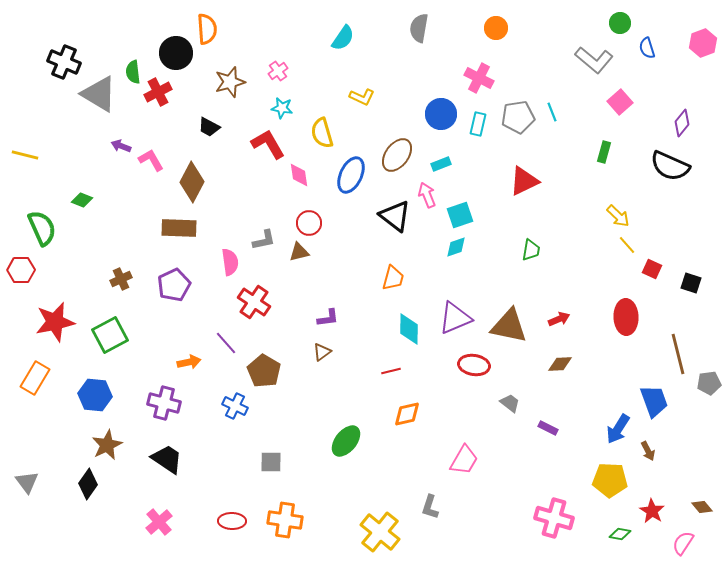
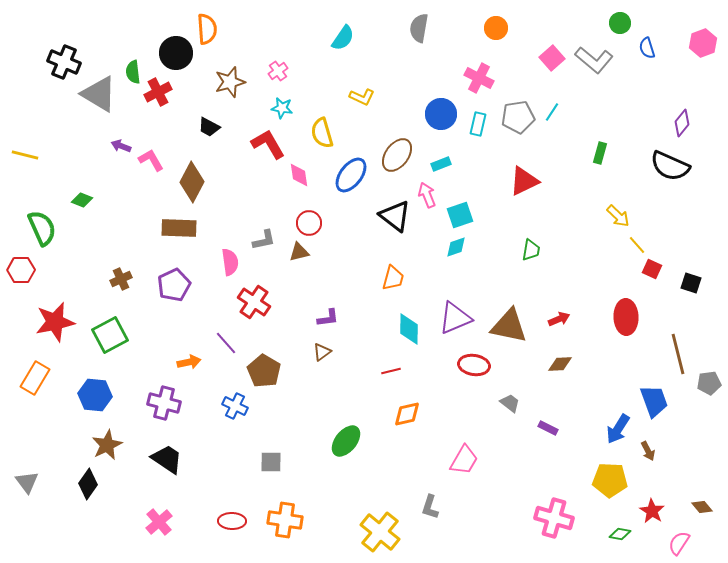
pink square at (620, 102): moved 68 px left, 44 px up
cyan line at (552, 112): rotated 54 degrees clockwise
green rectangle at (604, 152): moved 4 px left, 1 px down
blue ellipse at (351, 175): rotated 12 degrees clockwise
yellow line at (627, 245): moved 10 px right
pink semicircle at (683, 543): moved 4 px left
